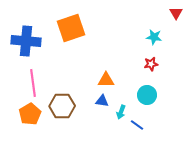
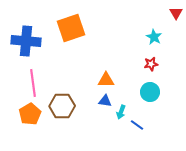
cyan star: rotated 21 degrees clockwise
cyan circle: moved 3 px right, 3 px up
blue triangle: moved 3 px right
